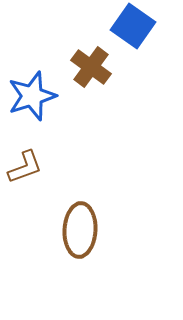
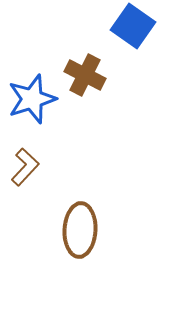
brown cross: moved 6 px left, 8 px down; rotated 9 degrees counterclockwise
blue star: moved 3 px down
brown L-shape: rotated 27 degrees counterclockwise
